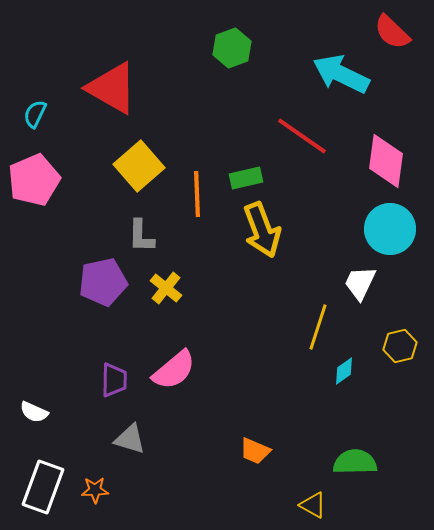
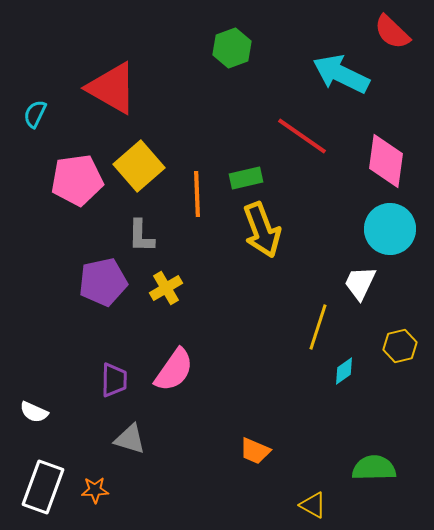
pink pentagon: moved 43 px right; rotated 15 degrees clockwise
yellow cross: rotated 20 degrees clockwise
pink semicircle: rotated 15 degrees counterclockwise
green semicircle: moved 19 px right, 6 px down
